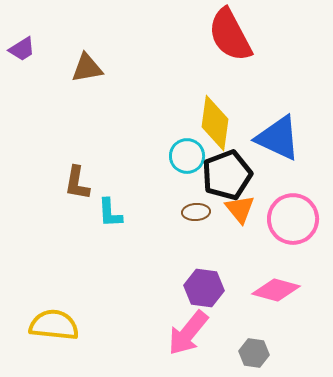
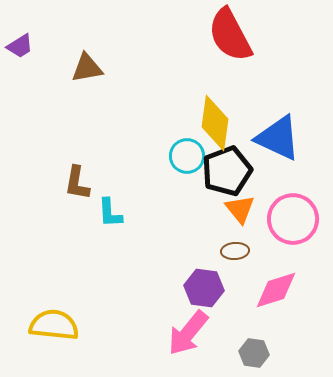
purple trapezoid: moved 2 px left, 3 px up
black pentagon: moved 4 px up
brown ellipse: moved 39 px right, 39 px down
pink diamond: rotated 33 degrees counterclockwise
